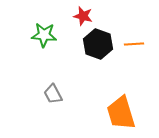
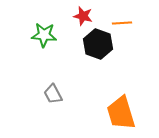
orange line: moved 12 px left, 21 px up
